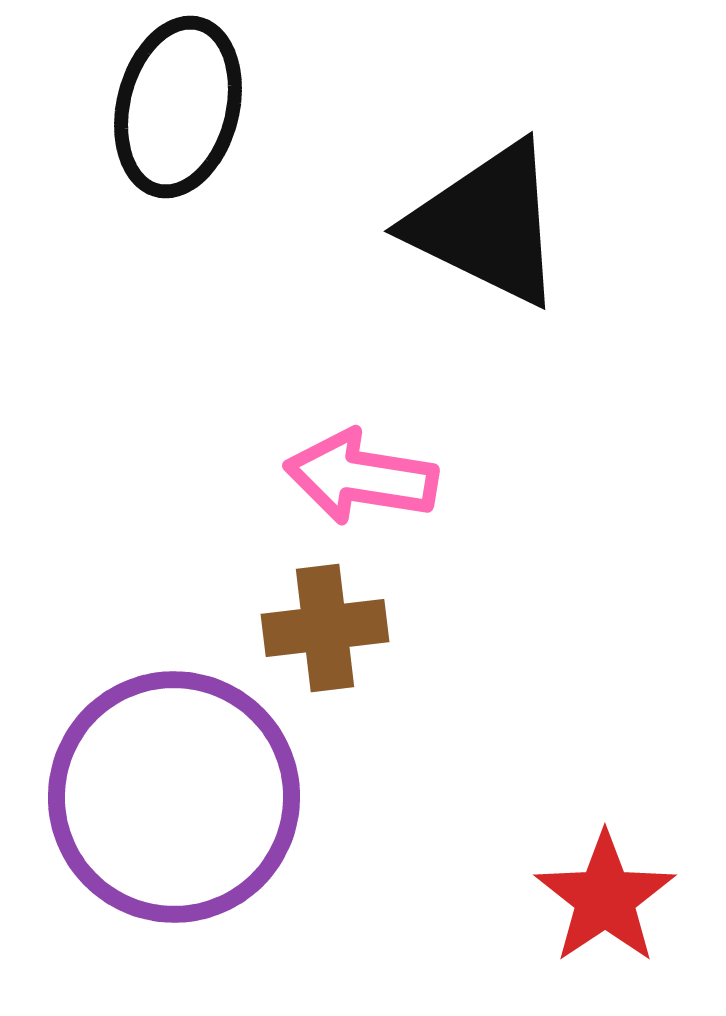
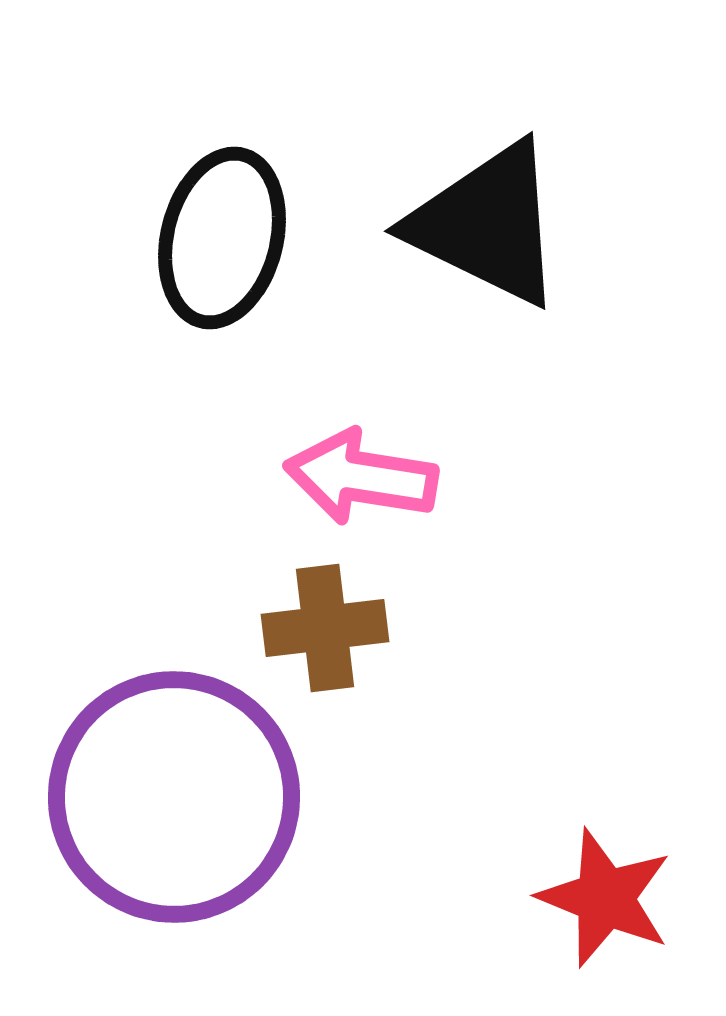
black ellipse: moved 44 px right, 131 px down
red star: rotated 16 degrees counterclockwise
